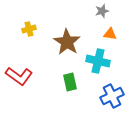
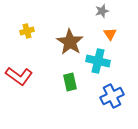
yellow cross: moved 2 px left, 2 px down
orange triangle: rotated 48 degrees clockwise
brown star: moved 3 px right
